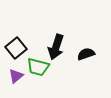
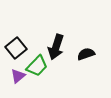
green trapezoid: moved 1 px left, 1 px up; rotated 60 degrees counterclockwise
purple triangle: moved 2 px right
